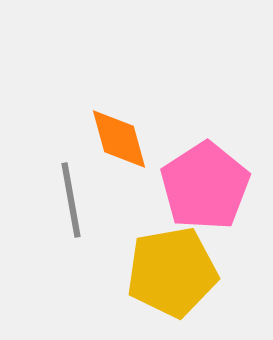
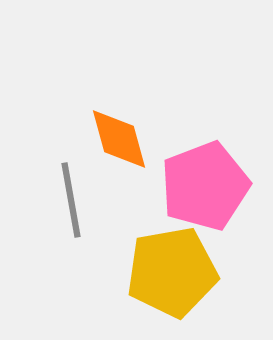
pink pentagon: rotated 12 degrees clockwise
